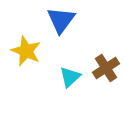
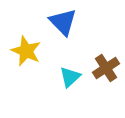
blue triangle: moved 2 px right, 2 px down; rotated 20 degrees counterclockwise
